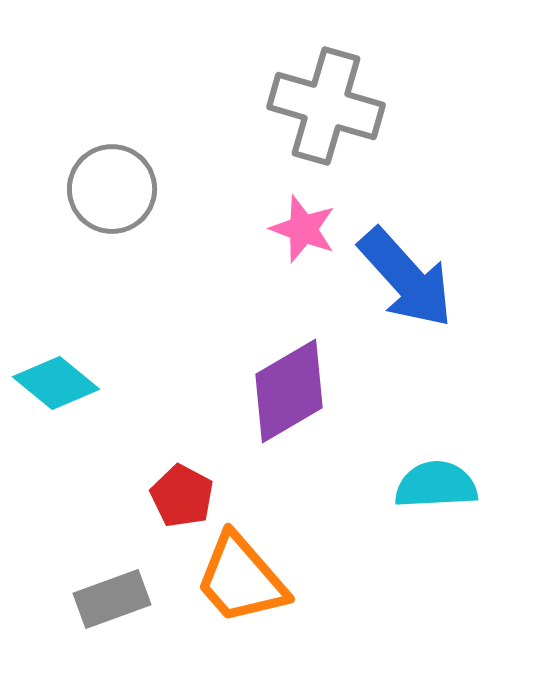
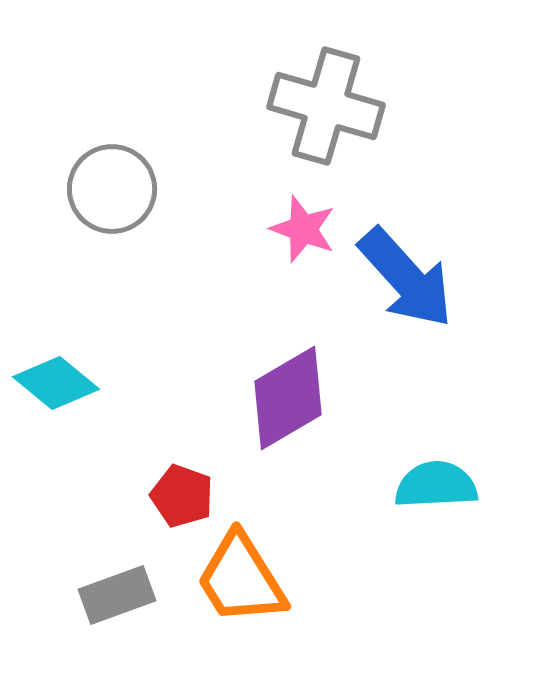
purple diamond: moved 1 px left, 7 px down
red pentagon: rotated 8 degrees counterclockwise
orange trapezoid: rotated 9 degrees clockwise
gray rectangle: moved 5 px right, 4 px up
